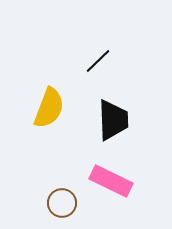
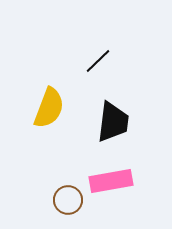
black trapezoid: moved 2 px down; rotated 9 degrees clockwise
pink rectangle: rotated 36 degrees counterclockwise
brown circle: moved 6 px right, 3 px up
